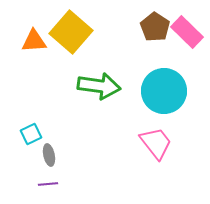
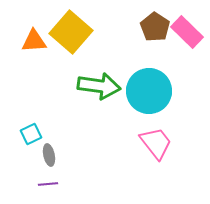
cyan circle: moved 15 px left
